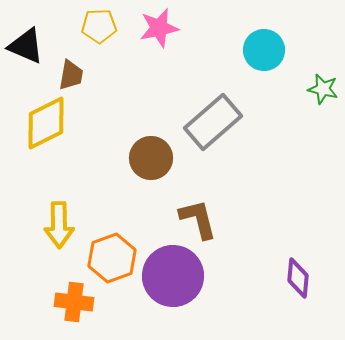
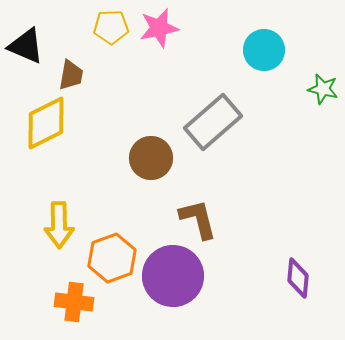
yellow pentagon: moved 12 px right, 1 px down
